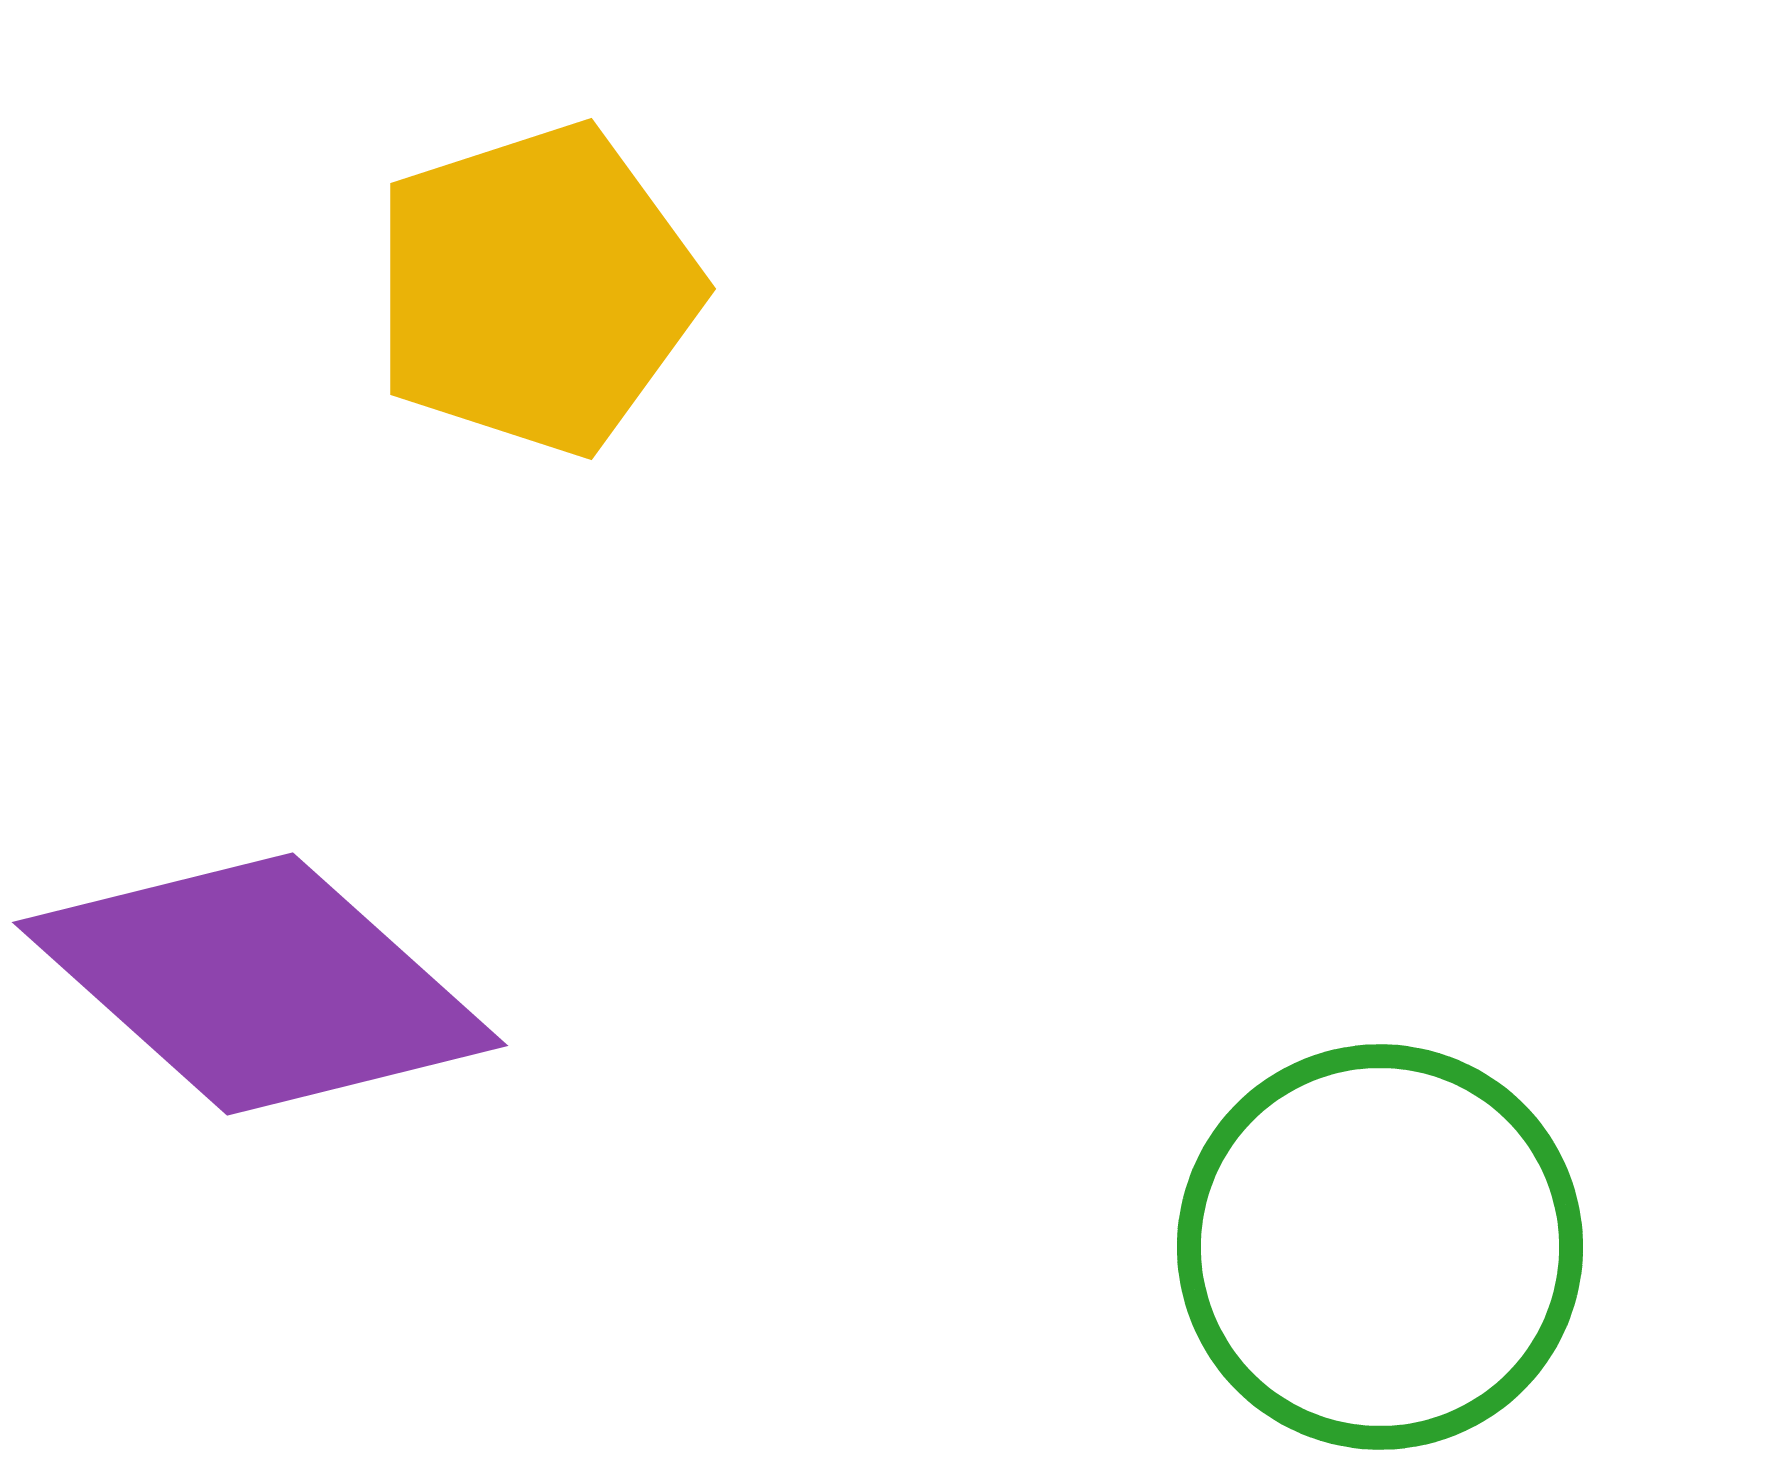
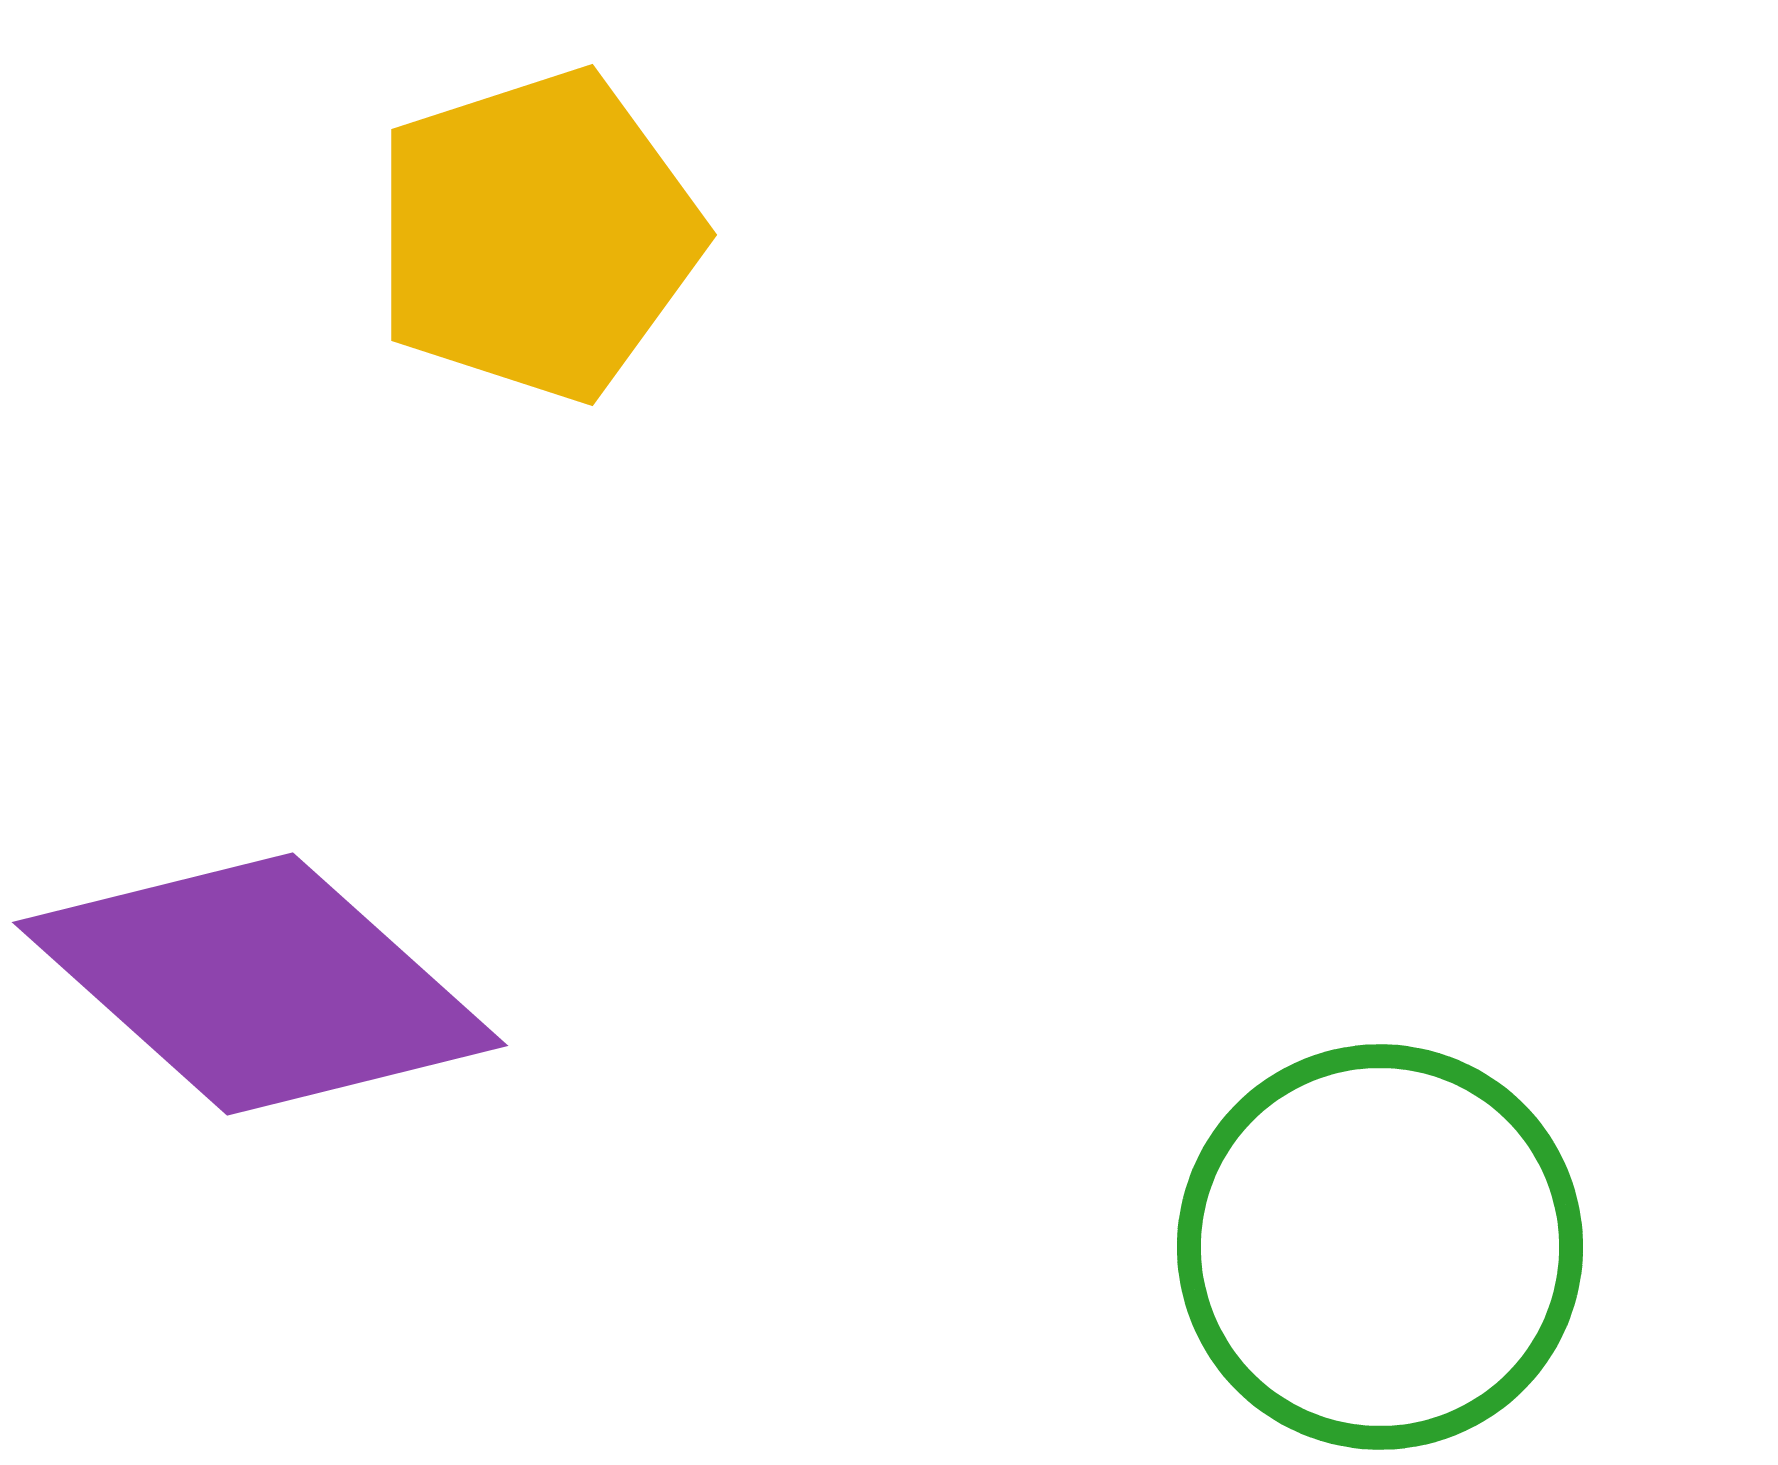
yellow pentagon: moved 1 px right, 54 px up
